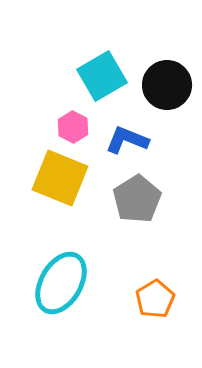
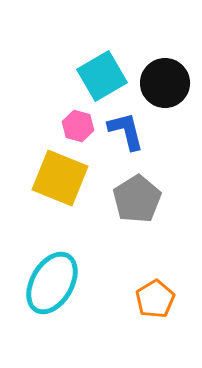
black circle: moved 2 px left, 2 px up
pink hexagon: moved 5 px right, 1 px up; rotated 12 degrees counterclockwise
blue L-shape: moved 1 px left, 9 px up; rotated 54 degrees clockwise
cyan ellipse: moved 9 px left
